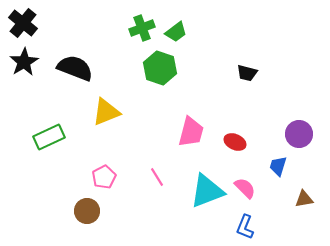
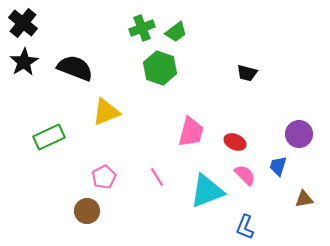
pink semicircle: moved 13 px up
